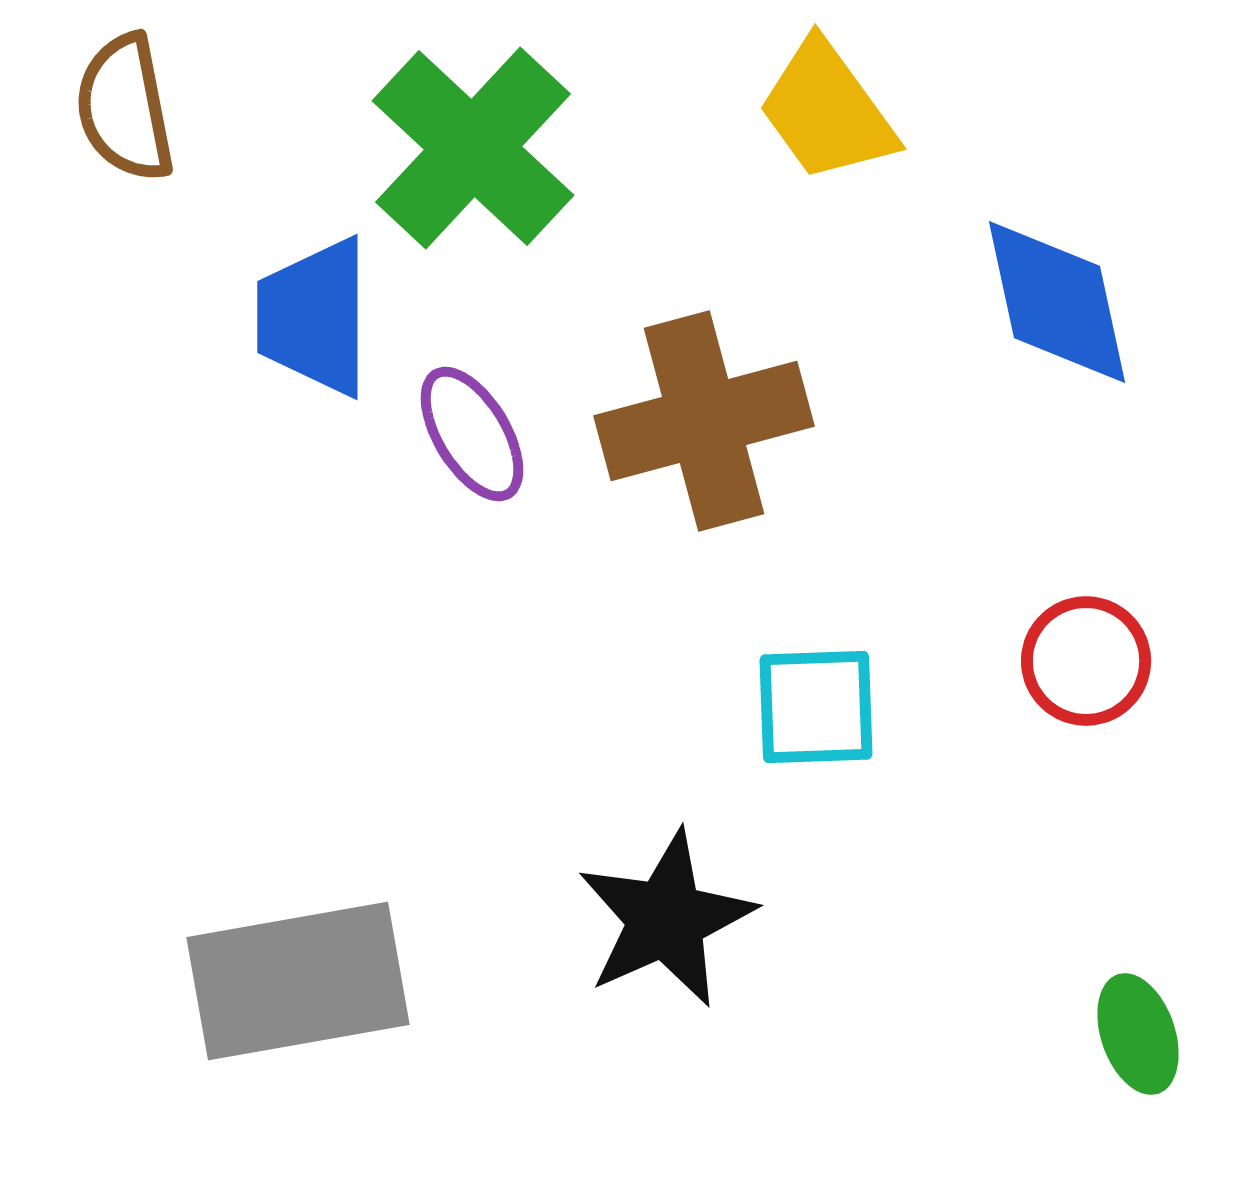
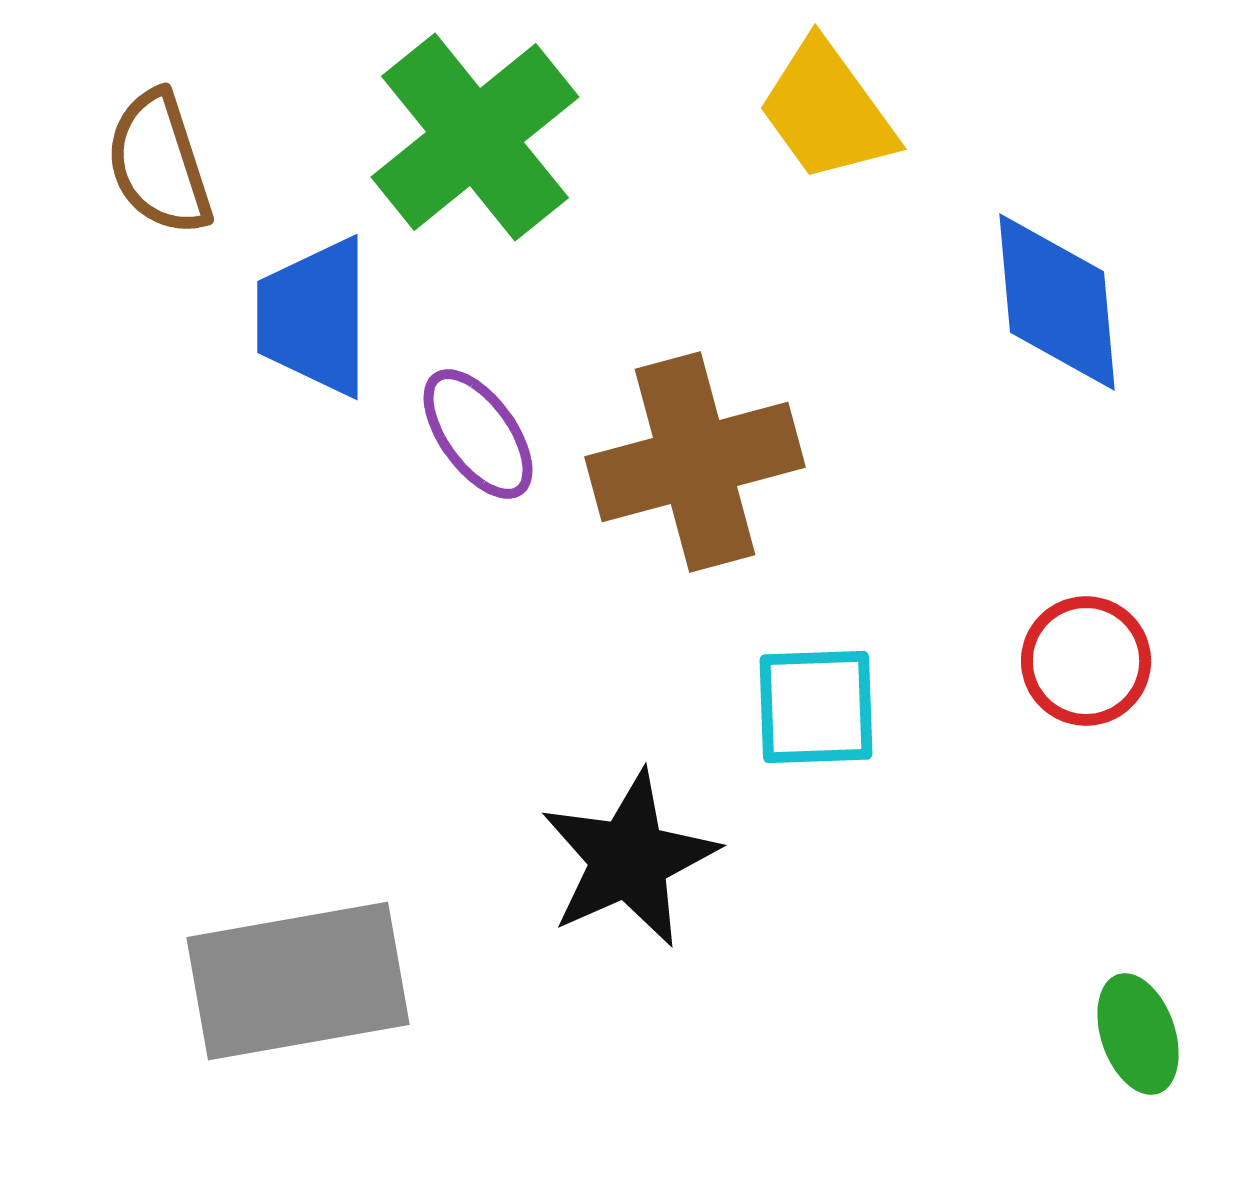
brown semicircle: moved 34 px right, 55 px down; rotated 7 degrees counterclockwise
green cross: moved 2 px right, 11 px up; rotated 8 degrees clockwise
blue diamond: rotated 7 degrees clockwise
brown cross: moved 9 px left, 41 px down
purple ellipse: moved 6 px right; rotated 5 degrees counterclockwise
black star: moved 37 px left, 60 px up
